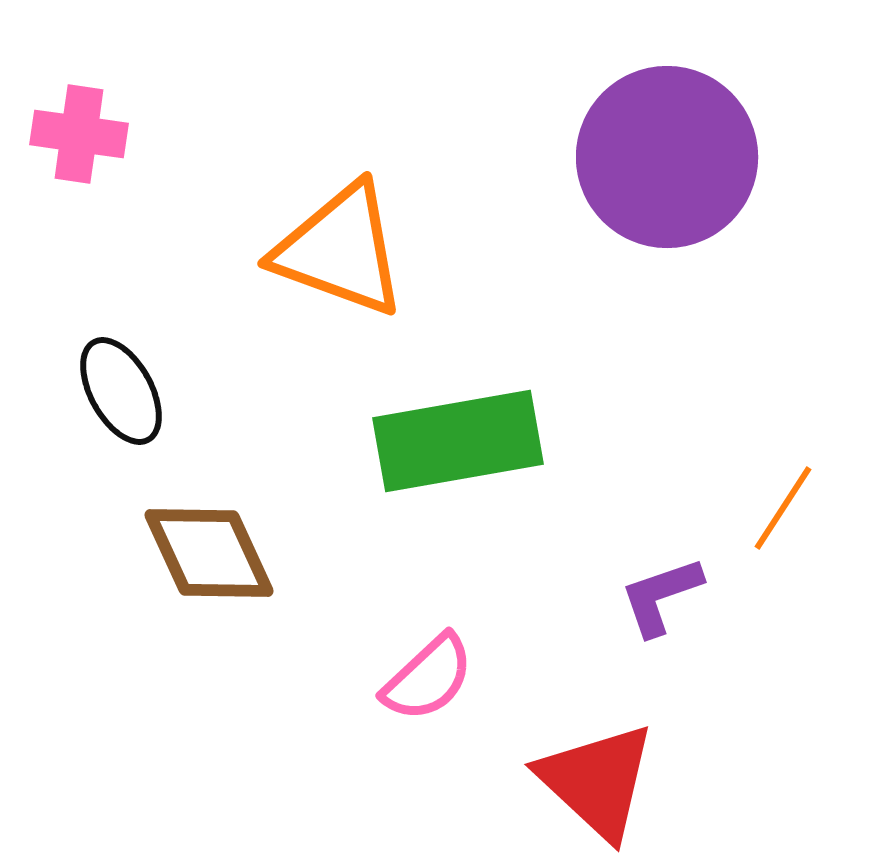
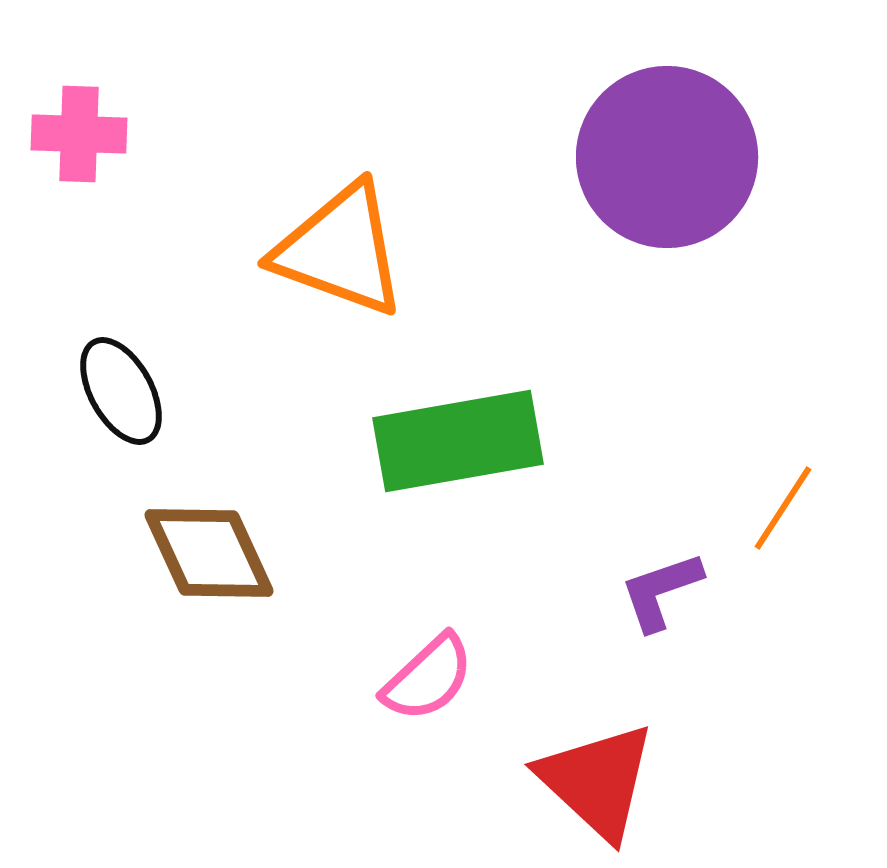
pink cross: rotated 6 degrees counterclockwise
purple L-shape: moved 5 px up
